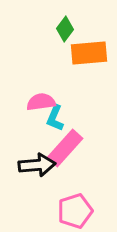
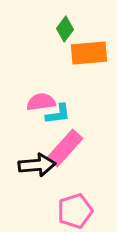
cyan L-shape: moved 3 px right, 4 px up; rotated 120 degrees counterclockwise
